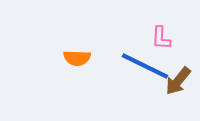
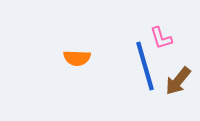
pink L-shape: rotated 20 degrees counterclockwise
blue line: rotated 48 degrees clockwise
